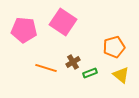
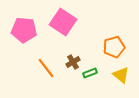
orange line: rotated 35 degrees clockwise
